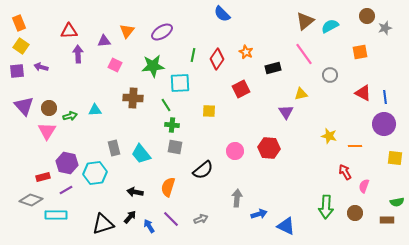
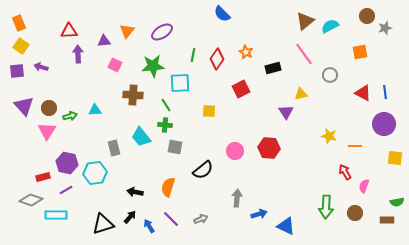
blue line at (385, 97): moved 5 px up
brown cross at (133, 98): moved 3 px up
green cross at (172, 125): moved 7 px left
cyan trapezoid at (141, 154): moved 17 px up
